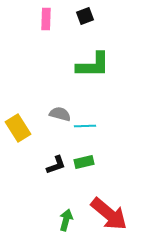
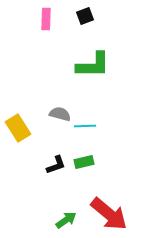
green arrow: rotated 40 degrees clockwise
